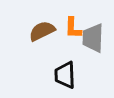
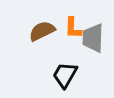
black trapezoid: rotated 32 degrees clockwise
